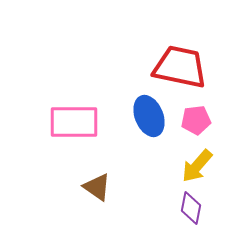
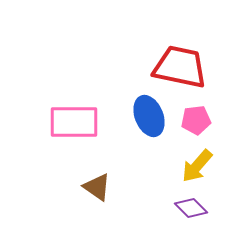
purple diamond: rotated 56 degrees counterclockwise
